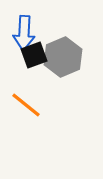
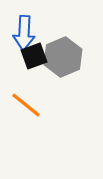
black square: moved 1 px down
